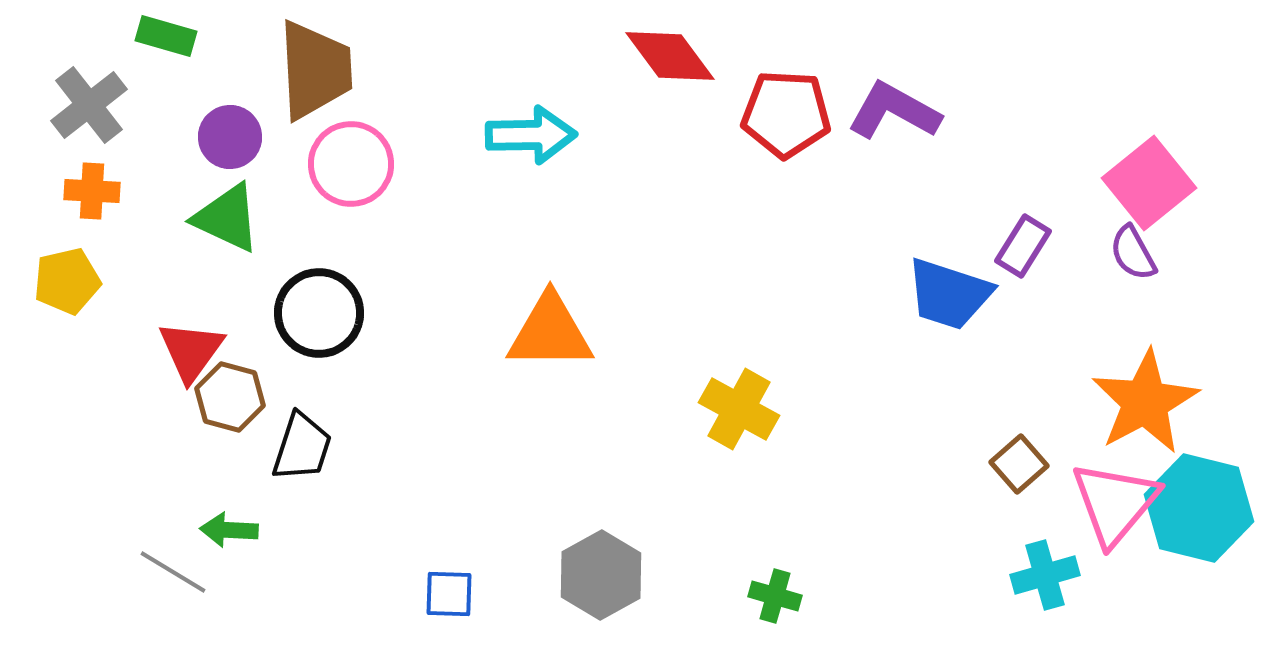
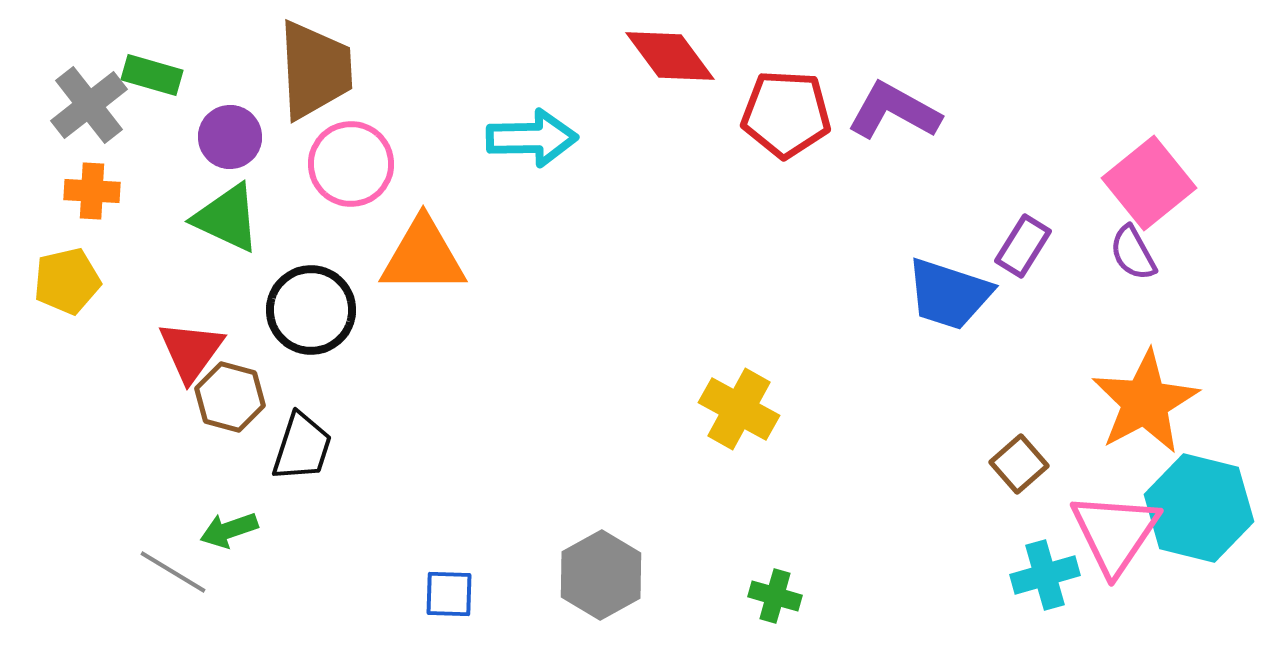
green rectangle: moved 14 px left, 39 px down
cyan arrow: moved 1 px right, 3 px down
black circle: moved 8 px left, 3 px up
orange triangle: moved 127 px left, 76 px up
pink triangle: moved 30 px down; rotated 6 degrees counterclockwise
green arrow: rotated 22 degrees counterclockwise
